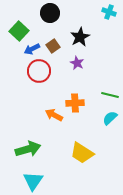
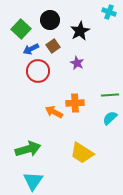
black circle: moved 7 px down
green square: moved 2 px right, 2 px up
black star: moved 6 px up
blue arrow: moved 1 px left
red circle: moved 1 px left
green line: rotated 18 degrees counterclockwise
orange arrow: moved 3 px up
